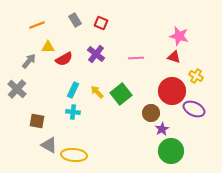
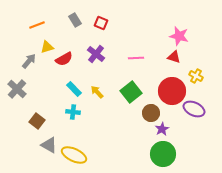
yellow triangle: moved 1 px left; rotated 16 degrees counterclockwise
cyan rectangle: moved 1 px right, 1 px up; rotated 70 degrees counterclockwise
green square: moved 10 px right, 2 px up
brown square: rotated 28 degrees clockwise
green circle: moved 8 px left, 3 px down
yellow ellipse: rotated 20 degrees clockwise
